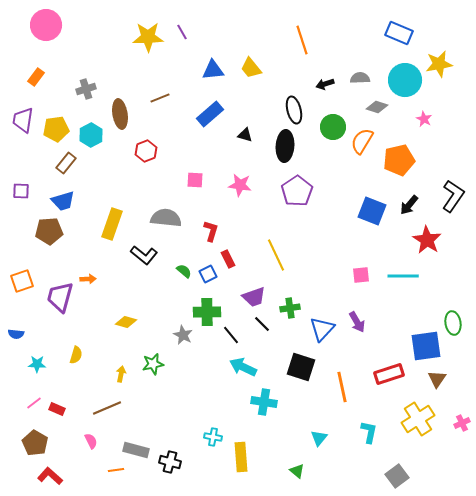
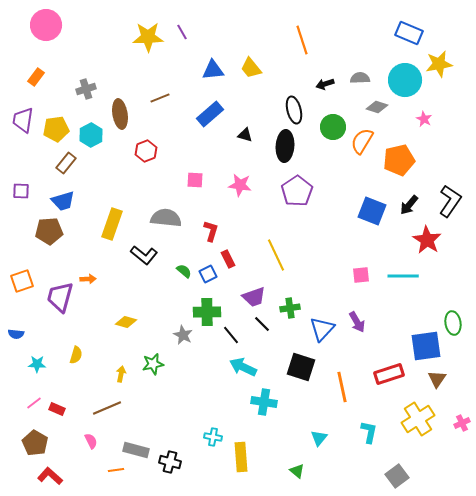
blue rectangle at (399, 33): moved 10 px right
black L-shape at (453, 196): moved 3 px left, 5 px down
